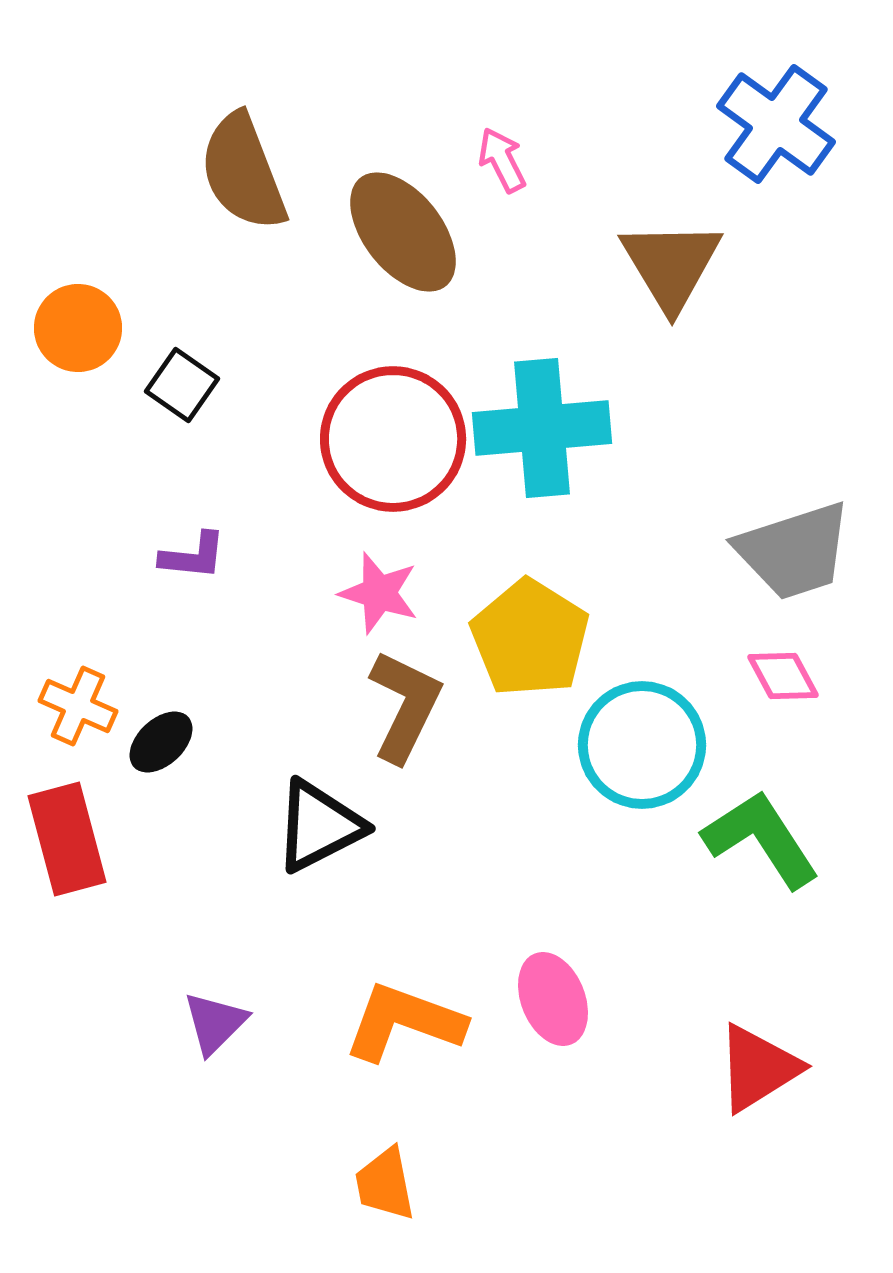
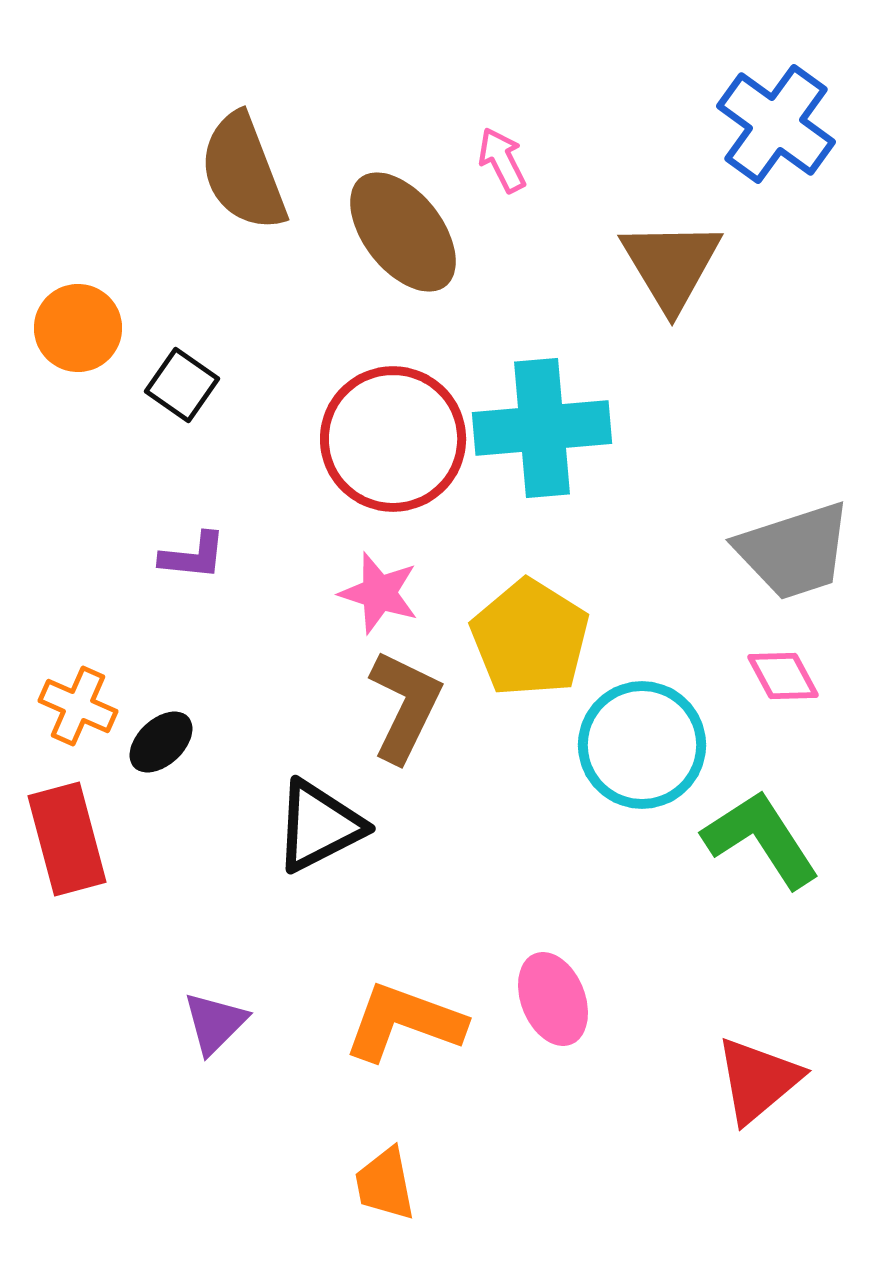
red triangle: moved 12 px down; rotated 8 degrees counterclockwise
